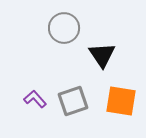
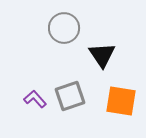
gray square: moved 3 px left, 5 px up
